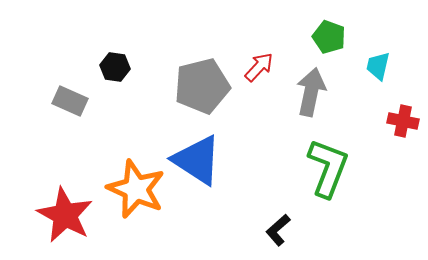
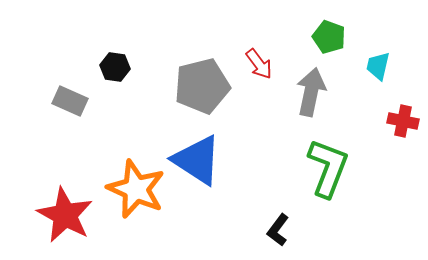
red arrow: moved 3 px up; rotated 100 degrees clockwise
black L-shape: rotated 12 degrees counterclockwise
